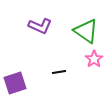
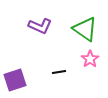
green triangle: moved 1 px left, 2 px up
pink star: moved 4 px left
purple square: moved 3 px up
